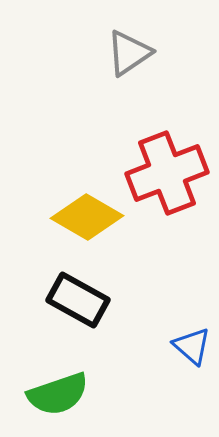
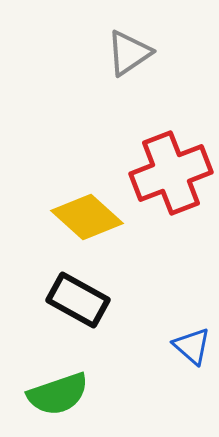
red cross: moved 4 px right
yellow diamond: rotated 12 degrees clockwise
